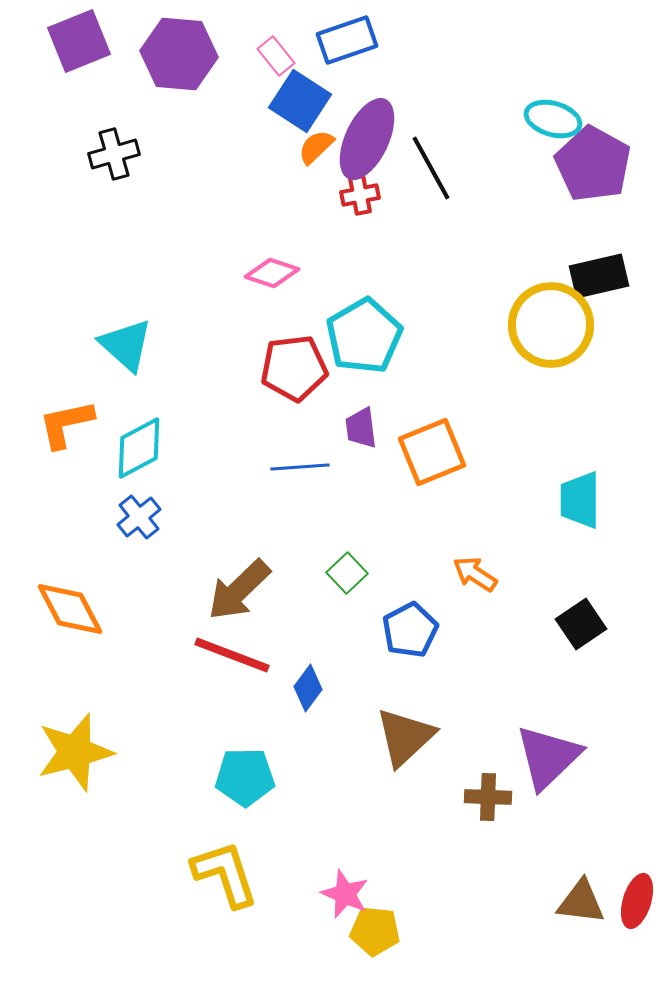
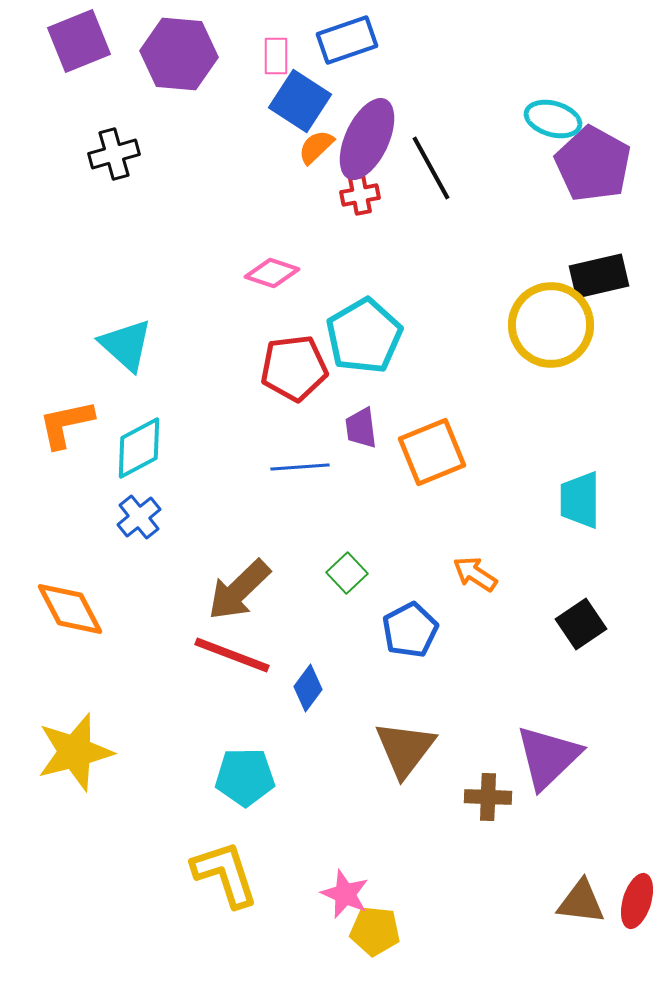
pink rectangle at (276, 56): rotated 39 degrees clockwise
brown triangle at (405, 737): moved 12 px down; rotated 10 degrees counterclockwise
